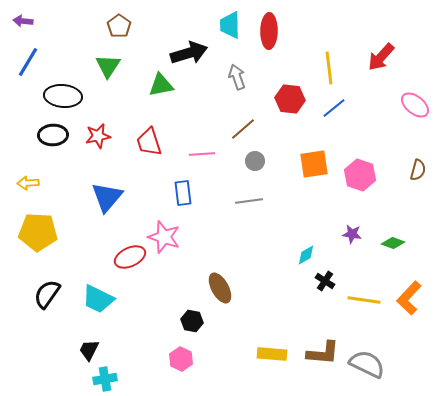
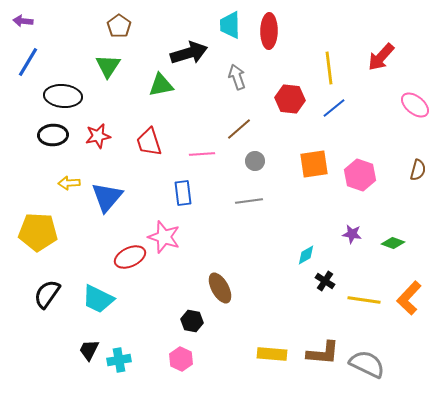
brown line at (243, 129): moved 4 px left
yellow arrow at (28, 183): moved 41 px right
cyan cross at (105, 379): moved 14 px right, 19 px up
